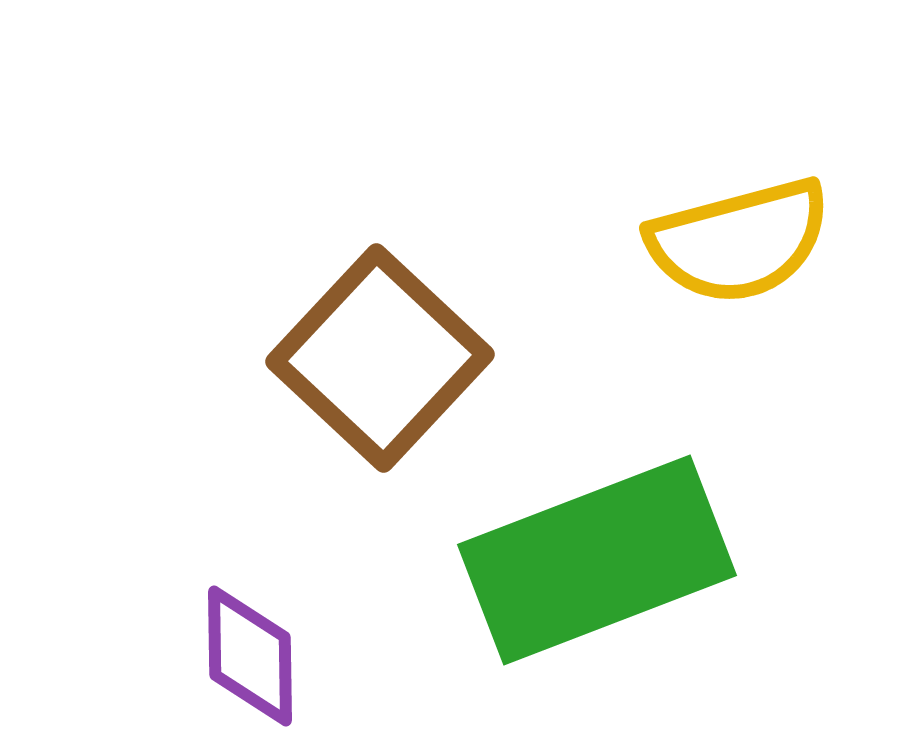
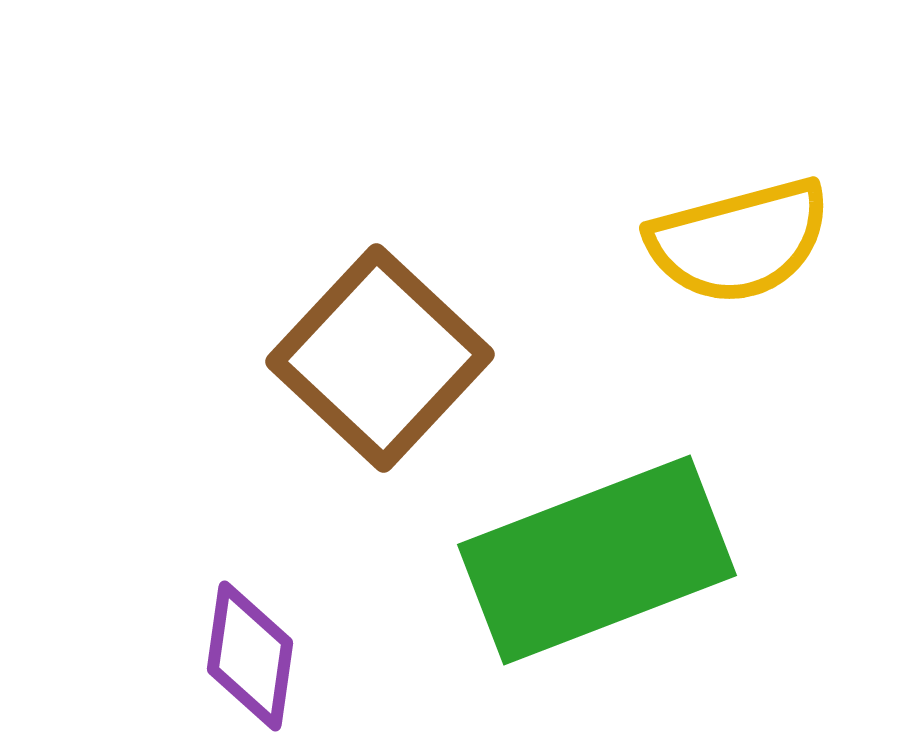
purple diamond: rotated 9 degrees clockwise
